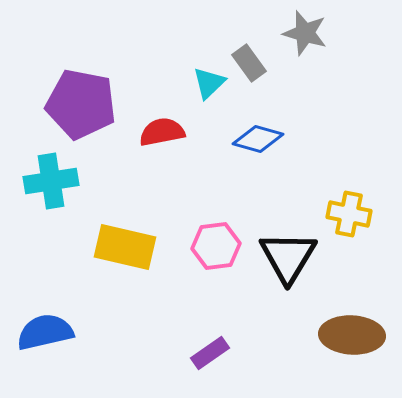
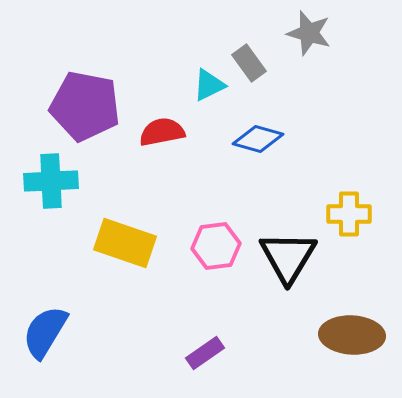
gray star: moved 4 px right
cyan triangle: moved 2 px down; rotated 18 degrees clockwise
purple pentagon: moved 4 px right, 2 px down
cyan cross: rotated 6 degrees clockwise
yellow cross: rotated 12 degrees counterclockwise
yellow rectangle: moved 4 px up; rotated 6 degrees clockwise
blue semicircle: rotated 46 degrees counterclockwise
purple rectangle: moved 5 px left
